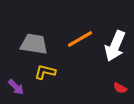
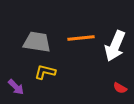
orange line: moved 1 px right, 1 px up; rotated 24 degrees clockwise
gray trapezoid: moved 3 px right, 2 px up
